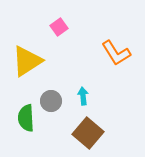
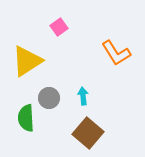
gray circle: moved 2 px left, 3 px up
